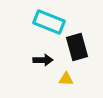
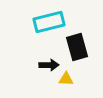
cyan rectangle: rotated 36 degrees counterclockwise
black arrow: moved 6 px right, 5 px down
